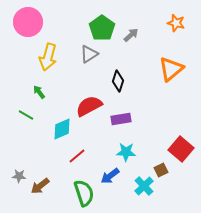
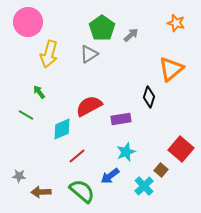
yellow arrow: moved 1 px right, 3 px up
black diamond: moved 31 px right, 16 px down
cyan star: rotated 24 degrees counterclockwise
brown square: rotated 24 degrees counterclockwise
brown arrow: moved 1 px right, 6 px down; rotated 36 degrees clockwise
green semicircle: moved 2 px left, 2 px up; rotated 32 degrees counterclockwise
